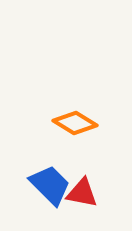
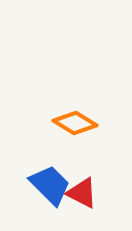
red triangle: rotated 16 degrees clockwise
